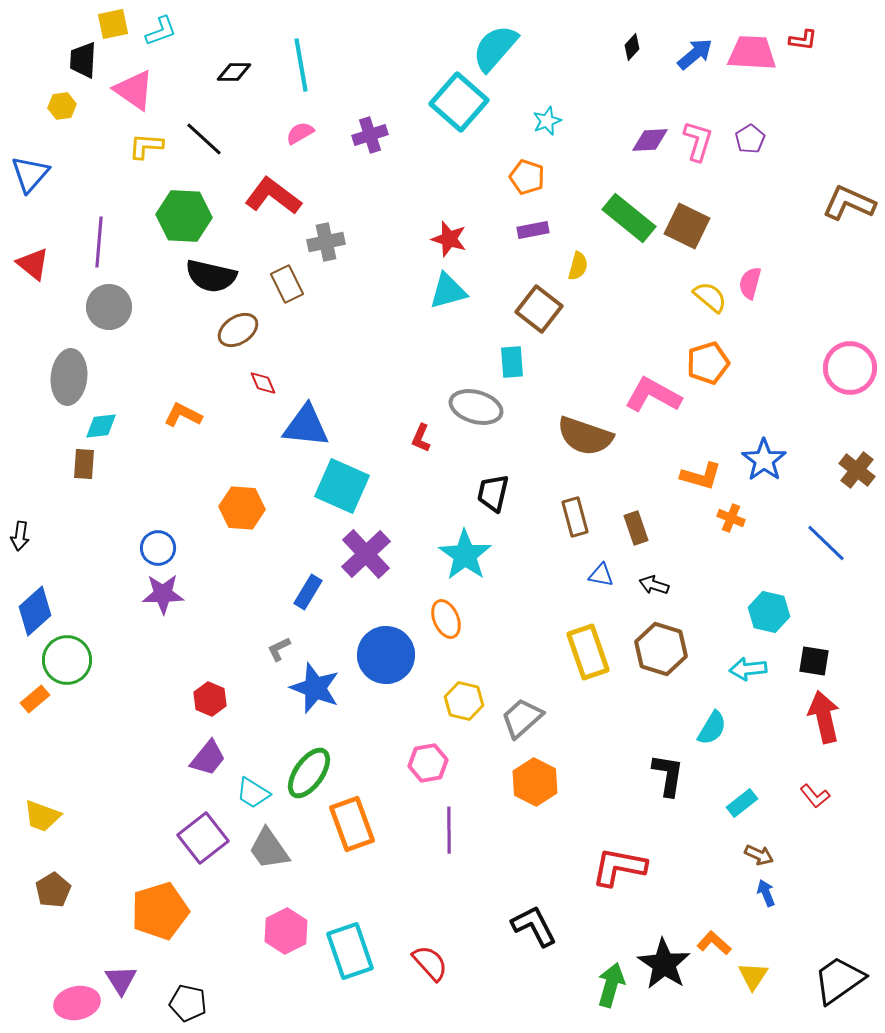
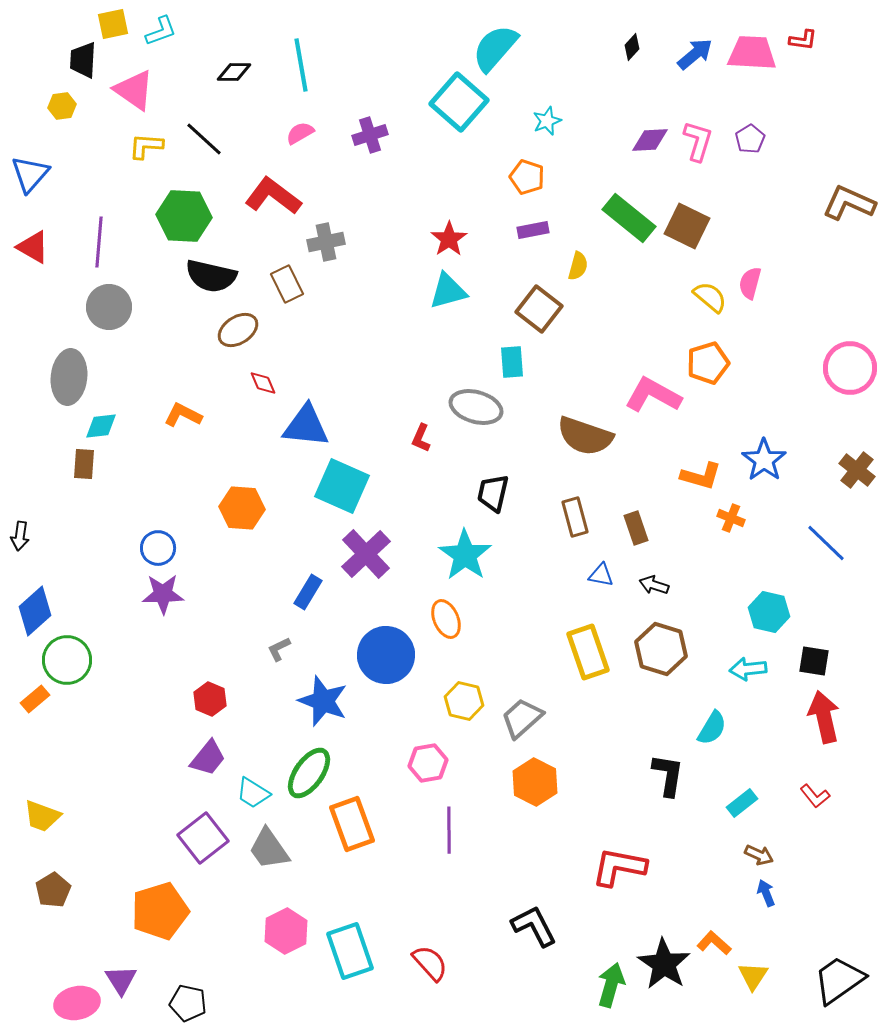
red star at (449, 239): rotated 21 degrees clockwise
red triangle at (33, 264): moved 17 px up; rotated 9 degrees counterclockwise
blue star at (315, 688): moved 8 px right, 13 px down
